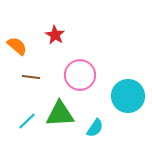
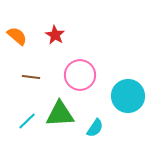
orange semicircle: moved 10 px up
